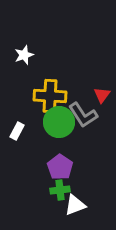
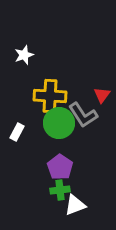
green circle: moved 1 px down
white rectangle: moved 1 px down
